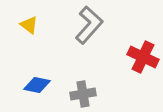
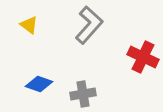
blue diamond: moved 2 px right, 1 px up; rotated 8 degrees clockwise
